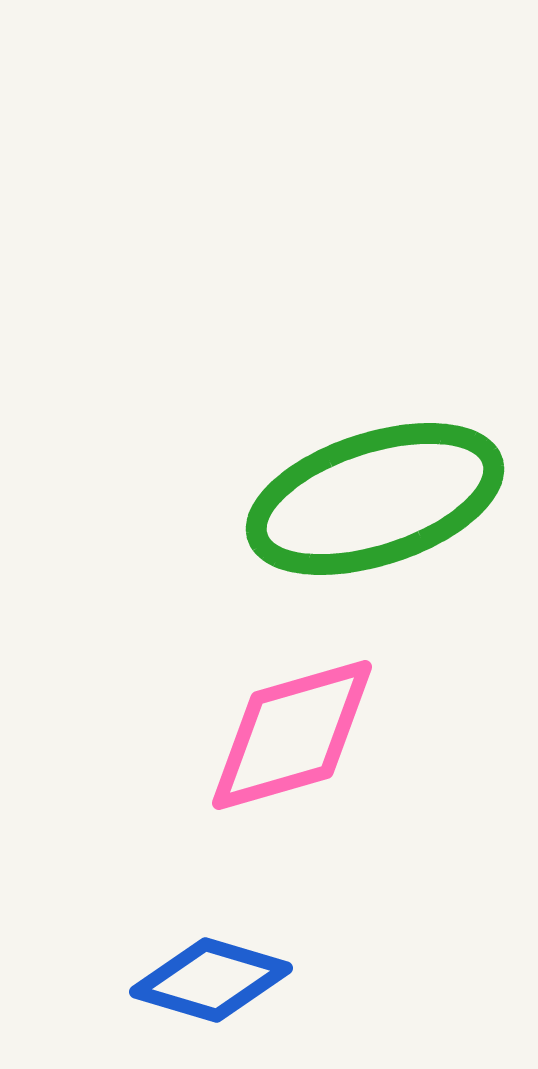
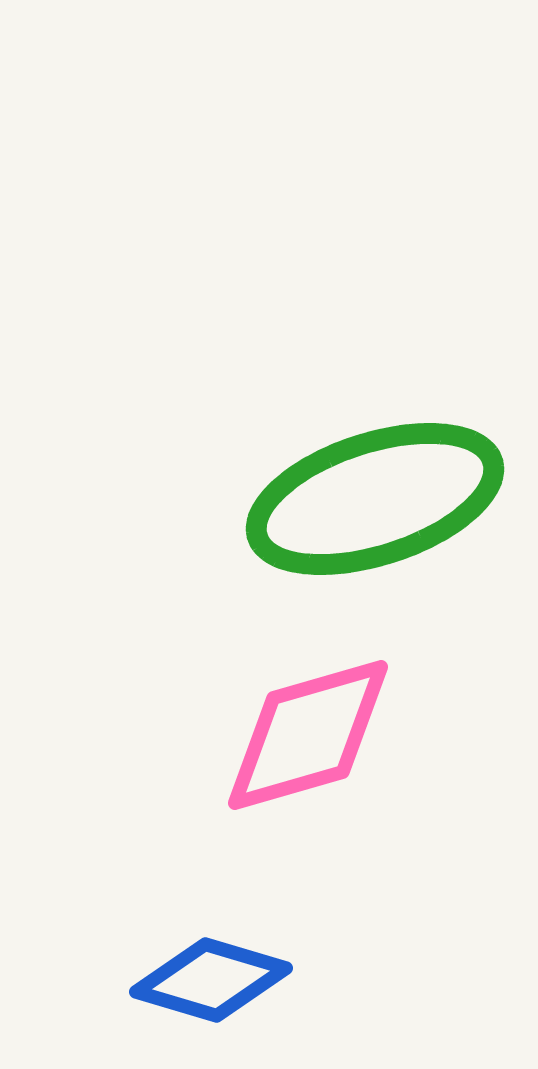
pink diamond: moved 16 px right
